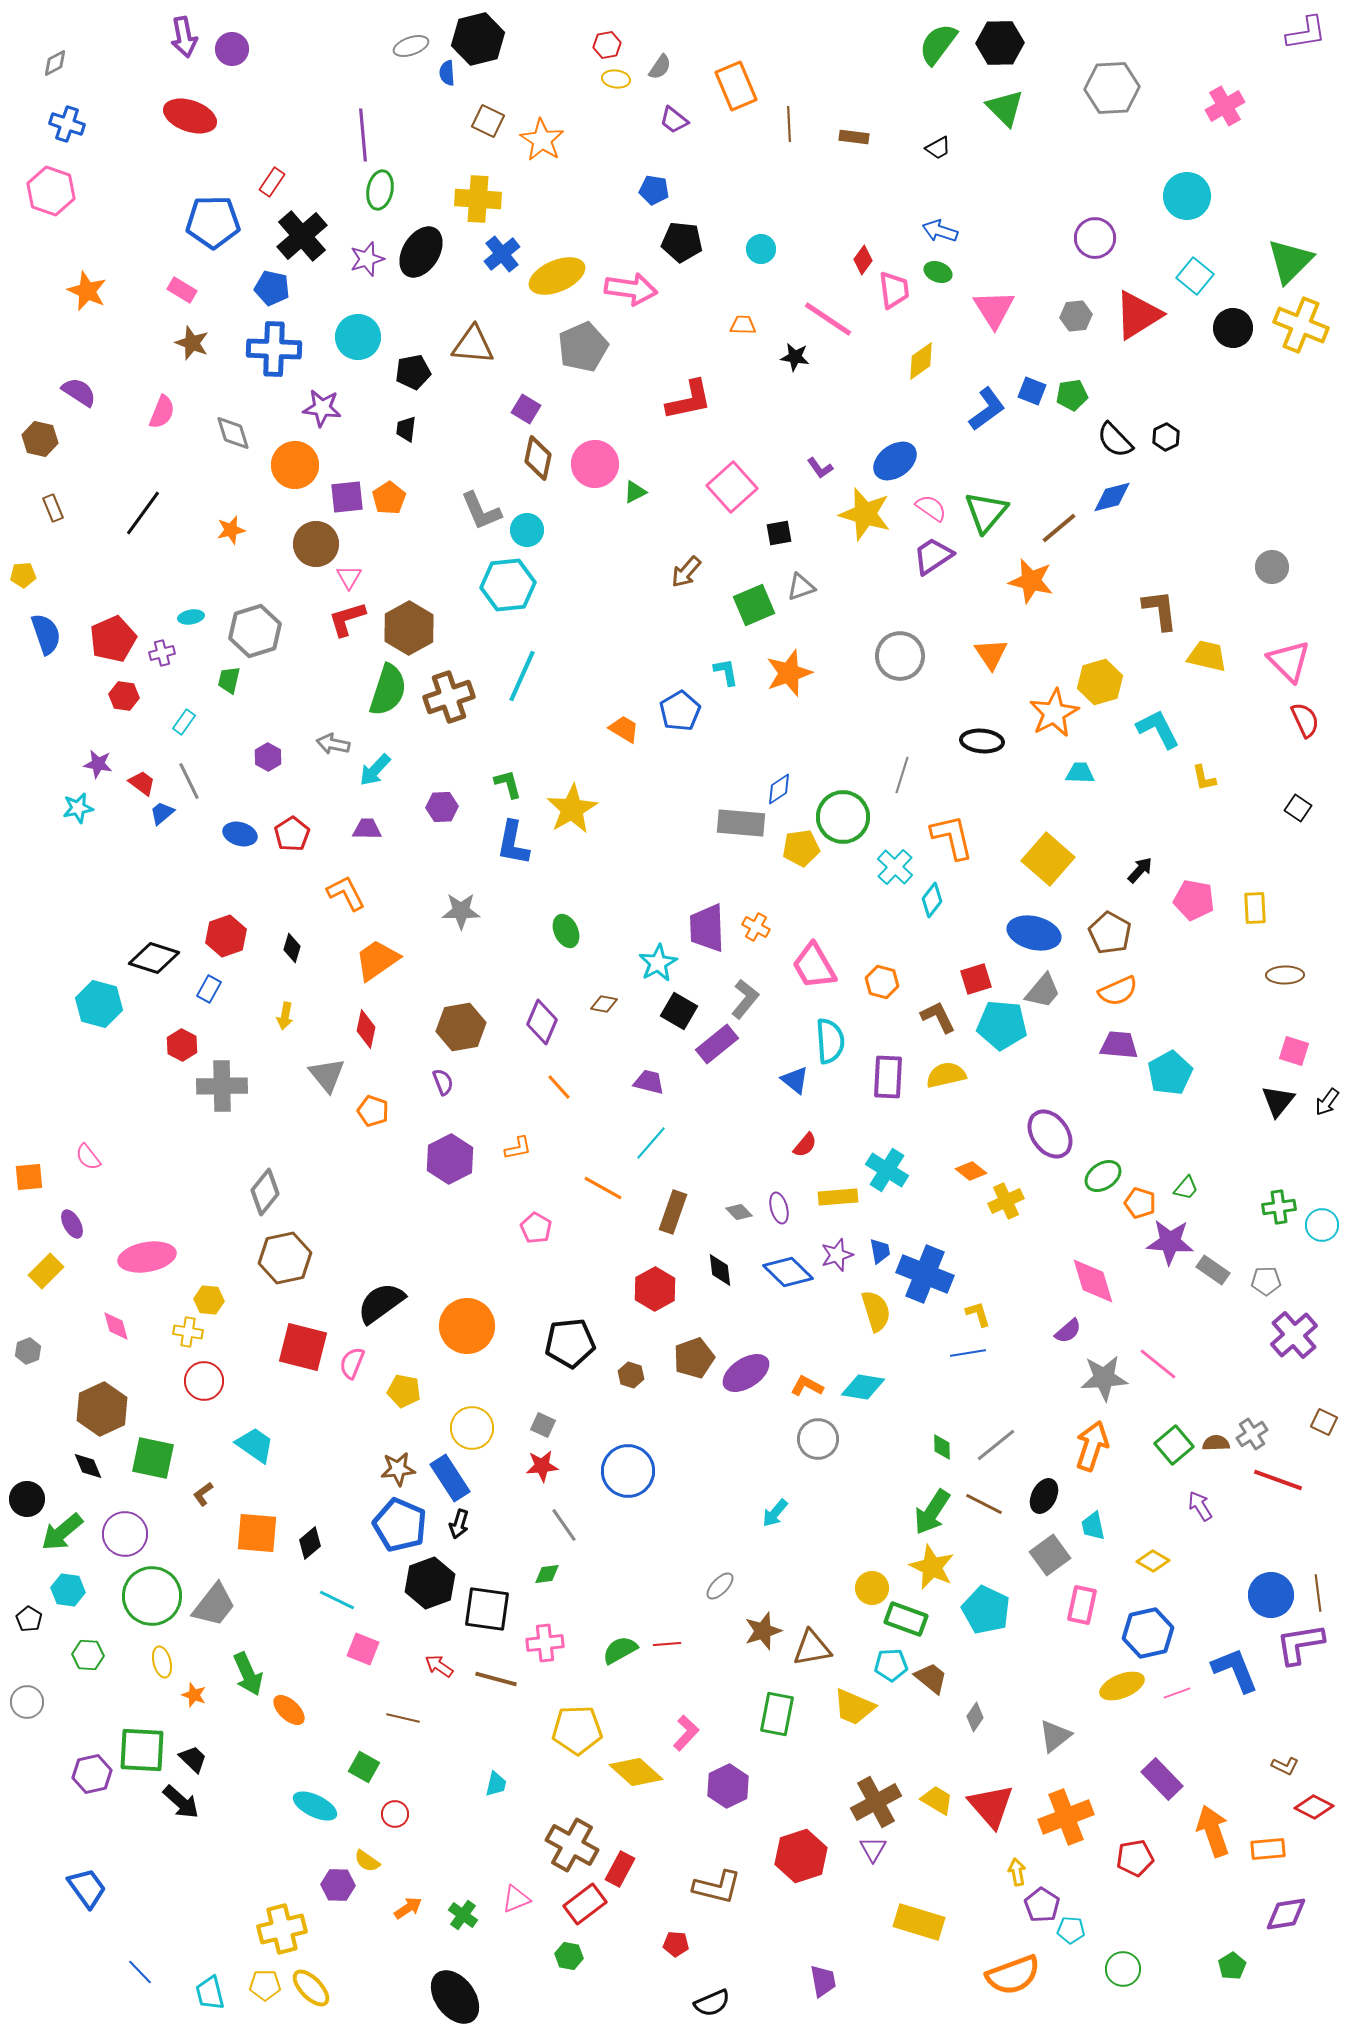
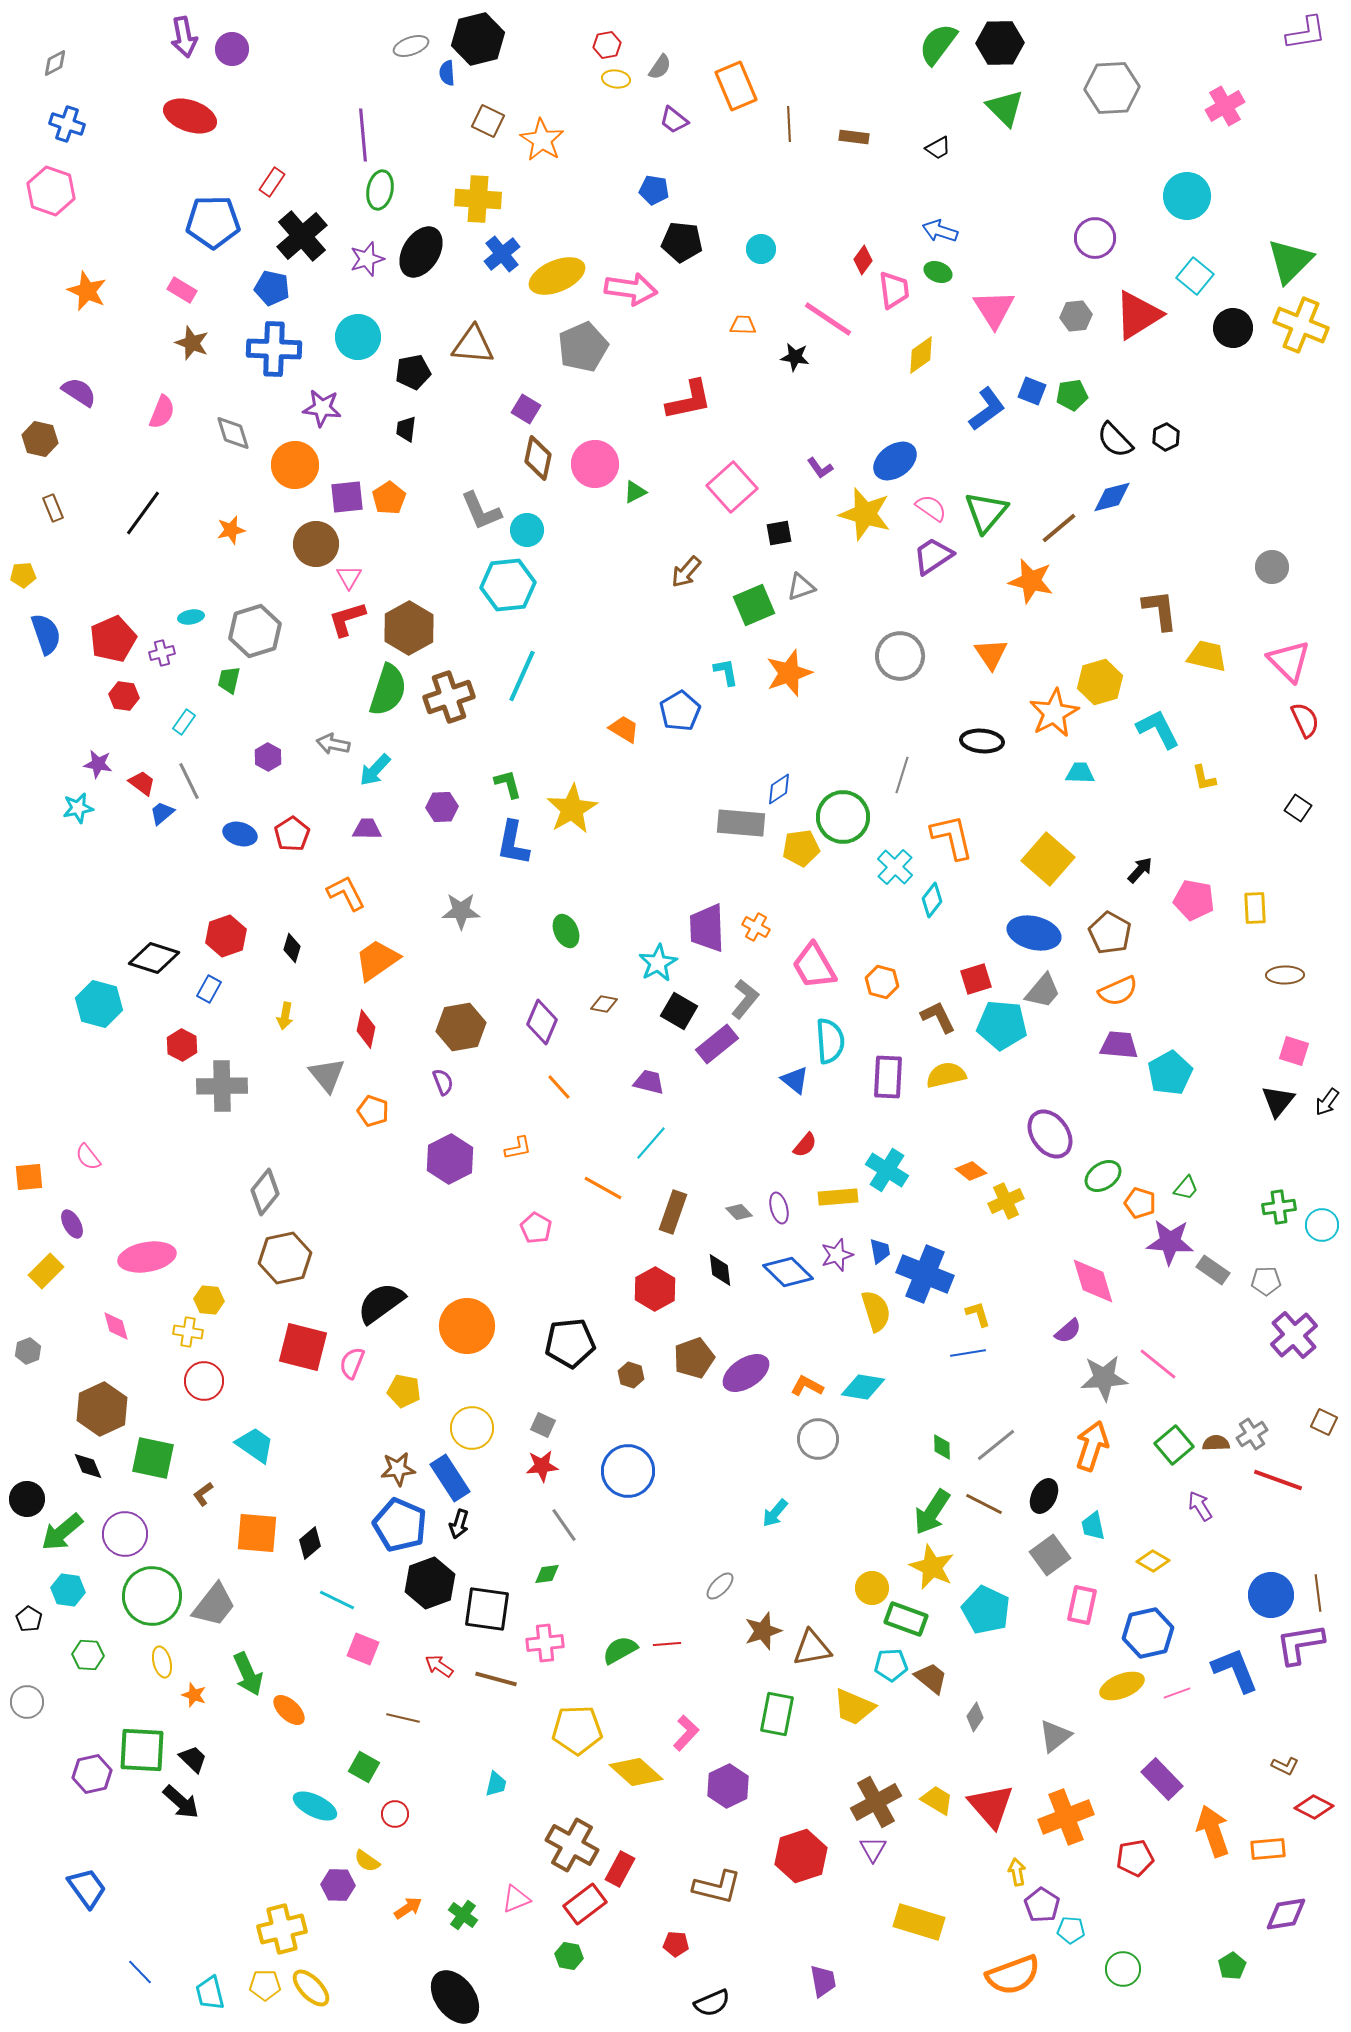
yellow diamond at (921, 361): moved 6 px up
